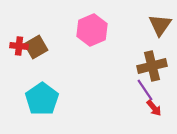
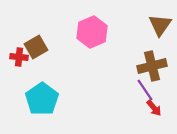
pink hexagon: moved 2 px down
red cross: moved 11 px down
